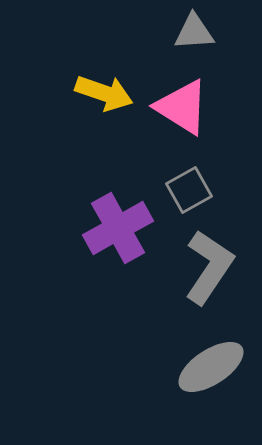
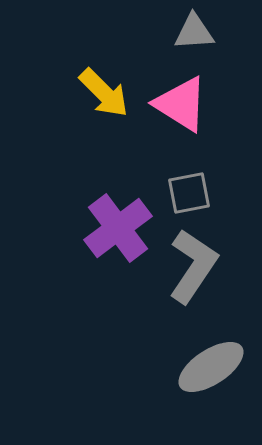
yellow arrow: rotated 26 degrees clockwise
pink triangle: moved 1 px left, 3 px up
gray square: moved 3 px down; rotated 18 degrees clockwise
purple cross: rotated 8 degrees counterclockwise
gray L-shape: moved 16 px left, 1 px up
